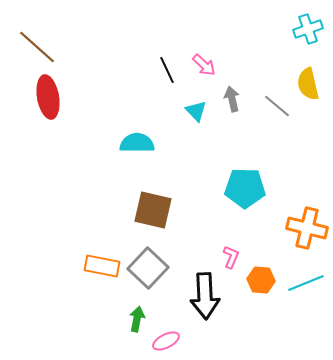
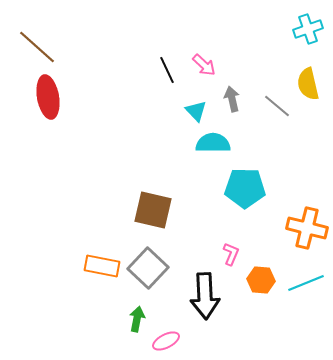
cyan semicircle: moved 76 px right
pink L-shape: moved 3 px up
